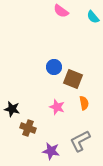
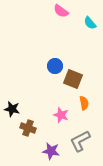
cyan semicircle: moved 3 px left, 6 px down
blue circle: moved 1 px right, 1 px up
pink star: moved 4 px right, 8 px down
